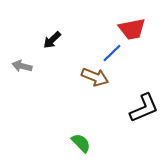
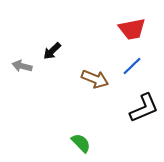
black arrow: moved 11 px down
blue line: moved 20 px right, 13 px down
brown arrow: moved 2 px down
